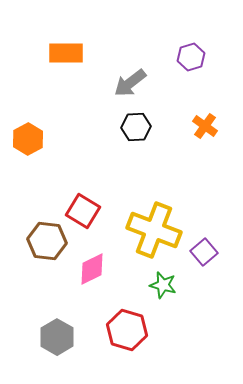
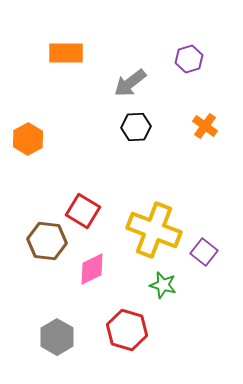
purple hexagon: moved 2 px left, 2 px down
purple square: rotated 12 degrees counterclockwise
